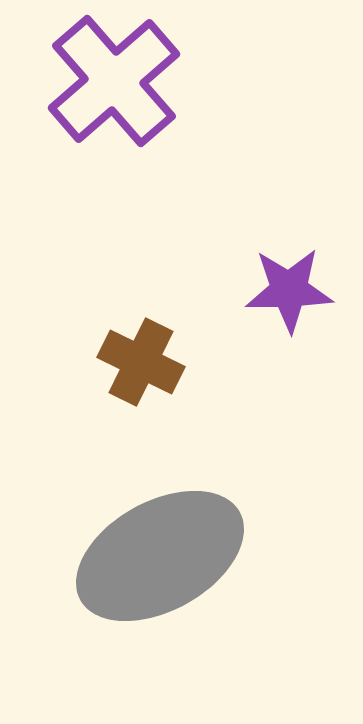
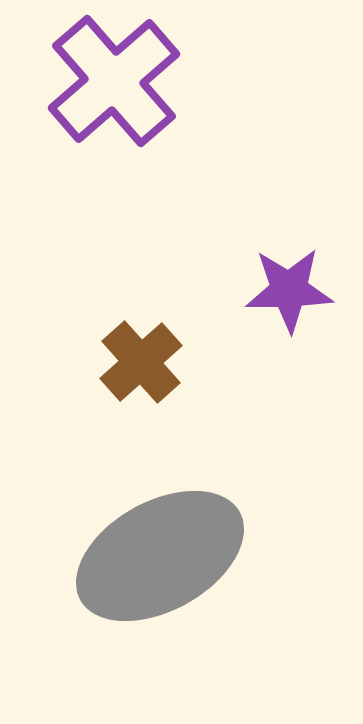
brown cross: rotated 22 degrees clockwise
